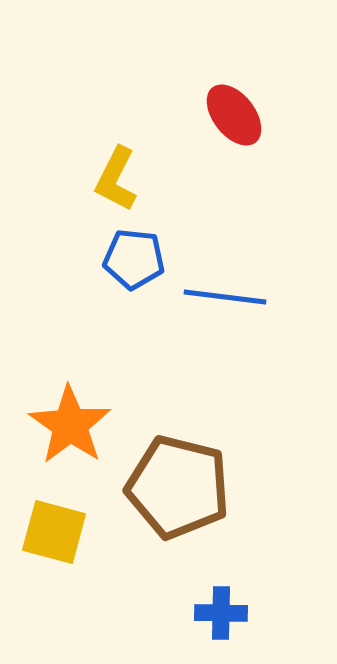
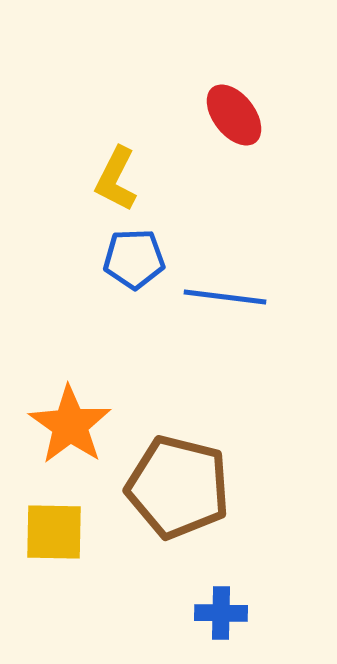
blue pentagon: rotated 8 degrees counterclockwise
yellow square: rotated 14 degrees counterclockwise
